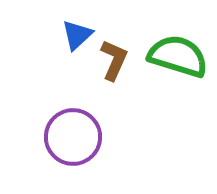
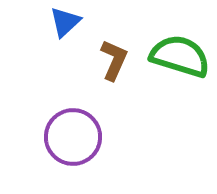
blue triangle: moved 12 px left, 13 px up
green semicircle: moved 2 px right
